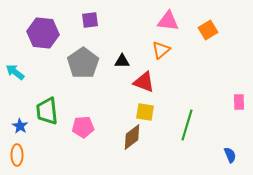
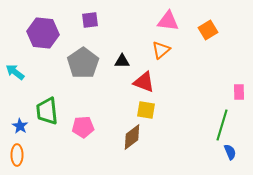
pink rectangle: moved 10 px up
yellow square: moved 1 px right, 2 px up
green line: moved 35 px right
blue semicircle: moved 3 px up
